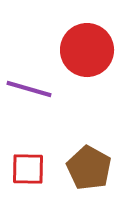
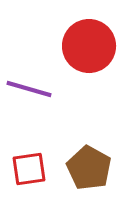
red circle: moved 2 px right, 4 px up
red square: moved 1 px right; rotated 9 degrees counterclockwise
